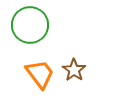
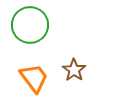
orange trapezoid: moved 6 px left, 4 px down
